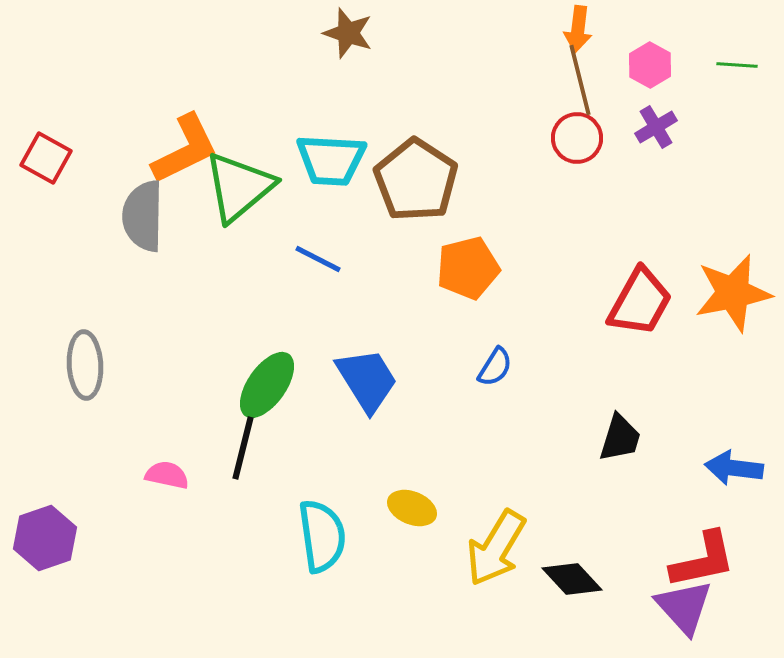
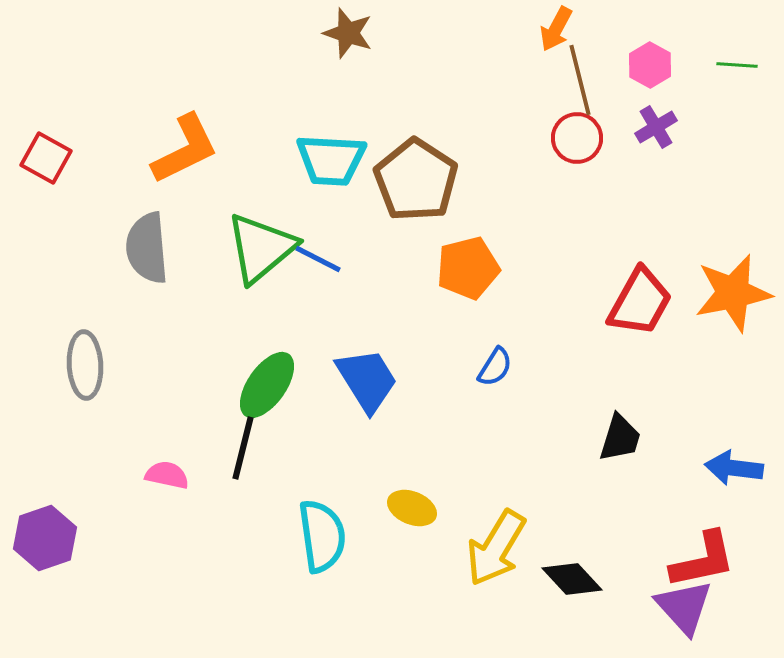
orange arrow: moved 22 px left; rotated 21 degrees clockwise
green triangle: moved 22 px right, 61 px down
gray semicircle: moved 4 px right, 32 px down; rotated 6 degrees counterclockwise
